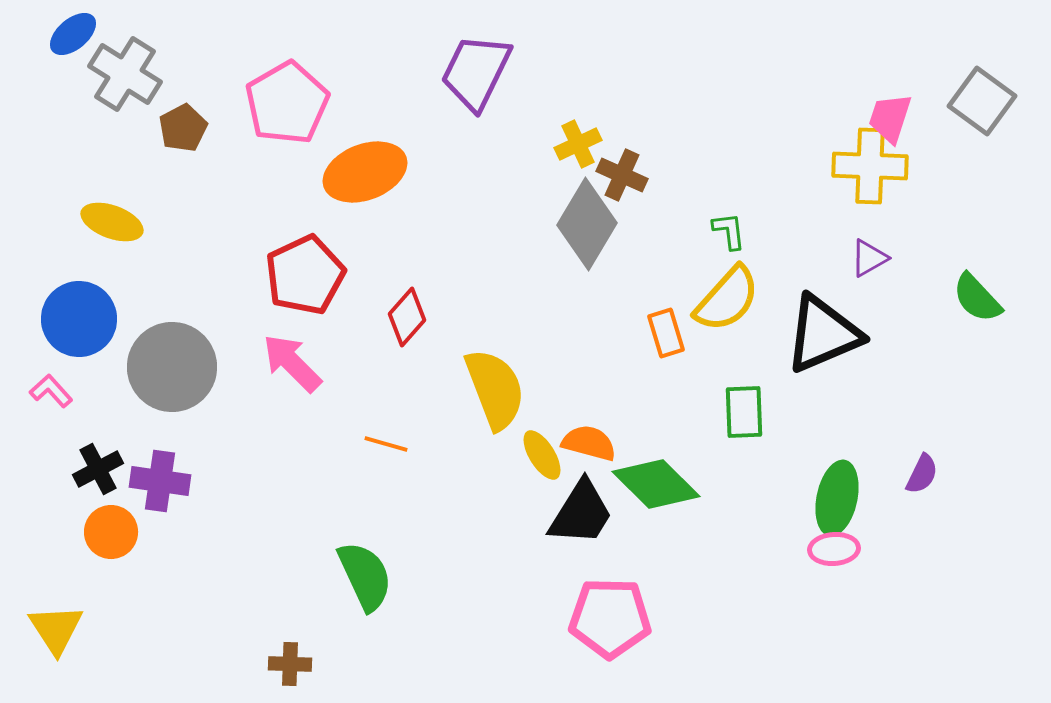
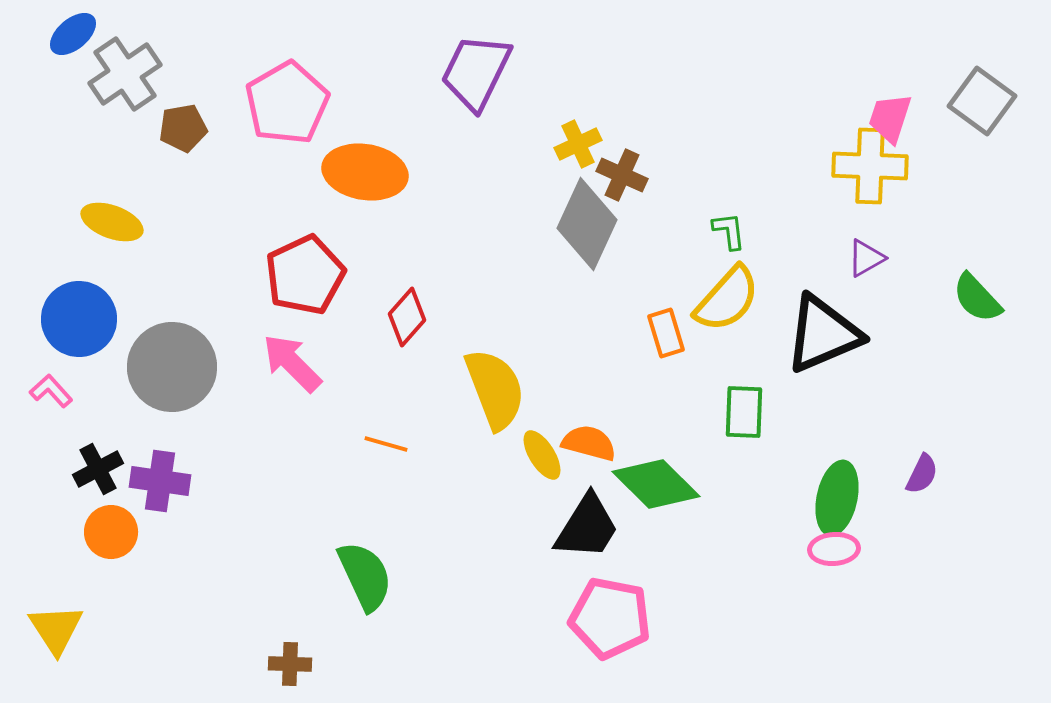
gray cross at (125, 74): rotated 24 degrees clockwise
brown pentagon at (183, 128): rotated 18 degrees clockwise
orange ellipse at (365, 172): rotated 30 degrees clockwise
gray diamond at (587, 224): rotated 6 degrees counterclockwise
purple triangle at (869, 258): moved 3 px left
green rectangle at (744, 412): rotated 4 degrees clockwise
black trapezoid at (581, 513): moved 6 px right, 14 px down
pink pentagon at (610, 618): rotated 10 degrees clockwise
